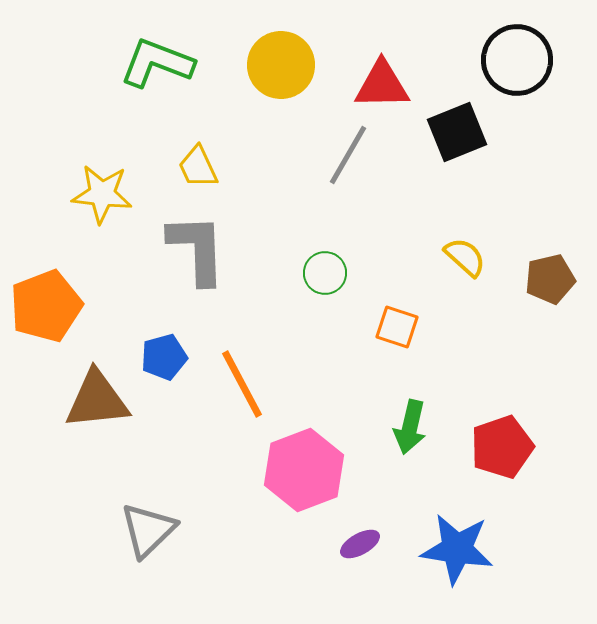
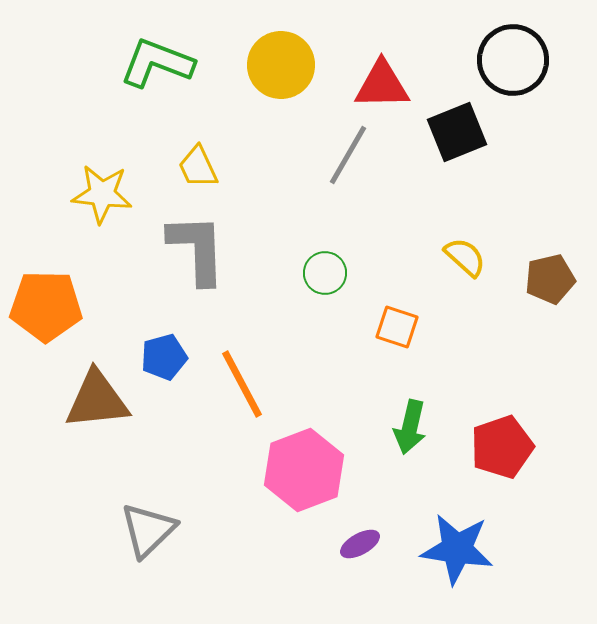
black circle: moved 4 px left
orange pentagon: rotated 22 degrees clockwise
